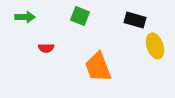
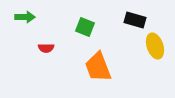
green square: moved 5 px right, 11 px down
